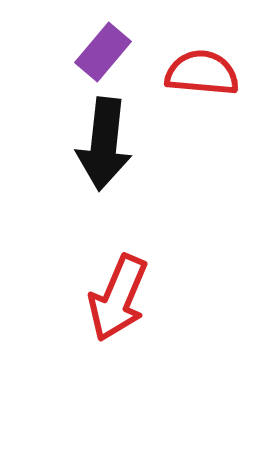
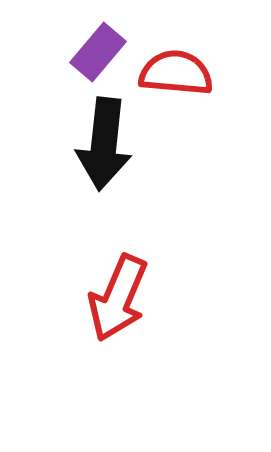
purple rectangle: moved 5 px left
red semicircle: moved 26 px left
